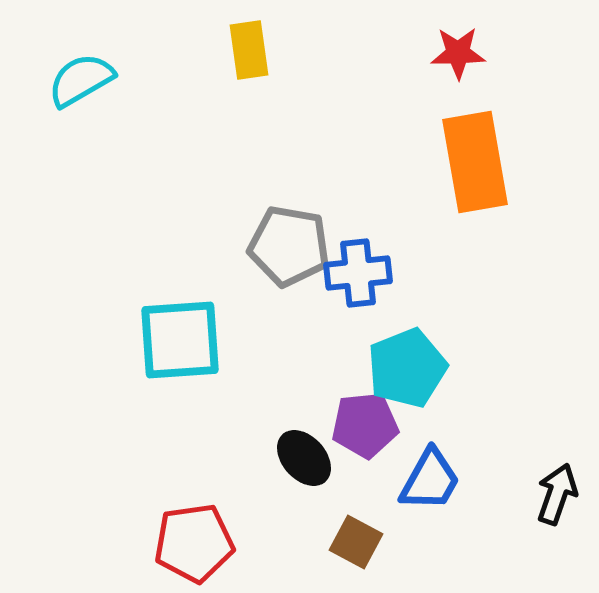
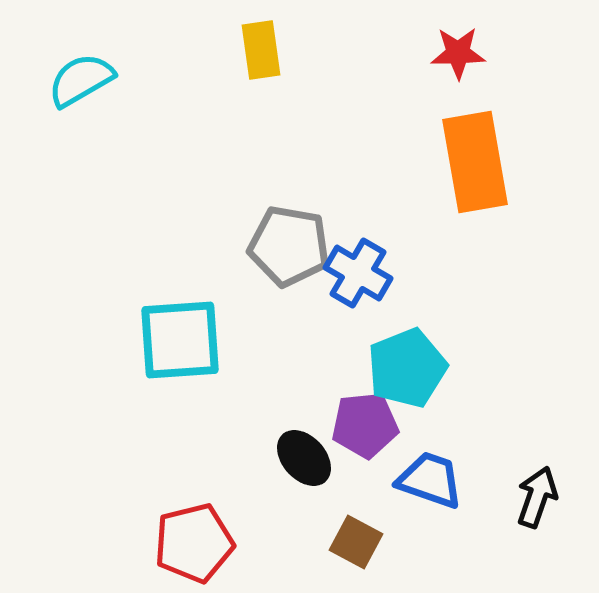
yellow rectangle: moved 12 px right
blue cross: rotated 36 degrees clockwise
blue trapezoid: rotated 100 degrees counterclockwise
black arrow: moved 20 px left, 3 px down
red pentagon: rotated 6 degrees counterclockwise
